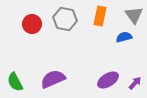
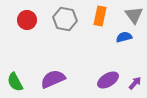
red circle: moved 5 px left, 4 px up
